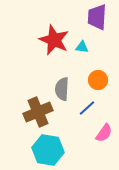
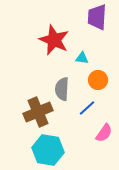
cyan triangle: moved 11 px down
